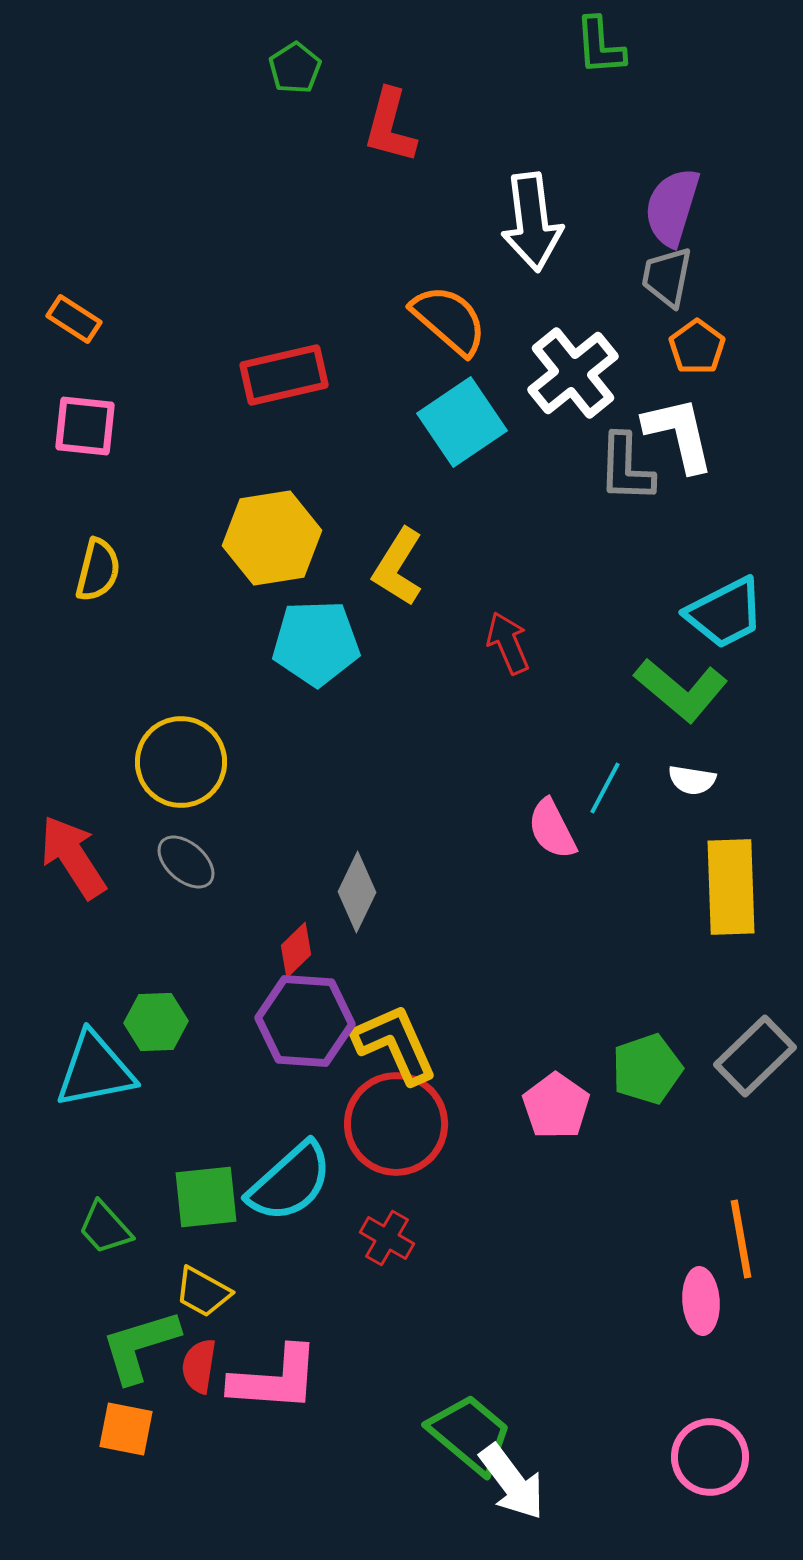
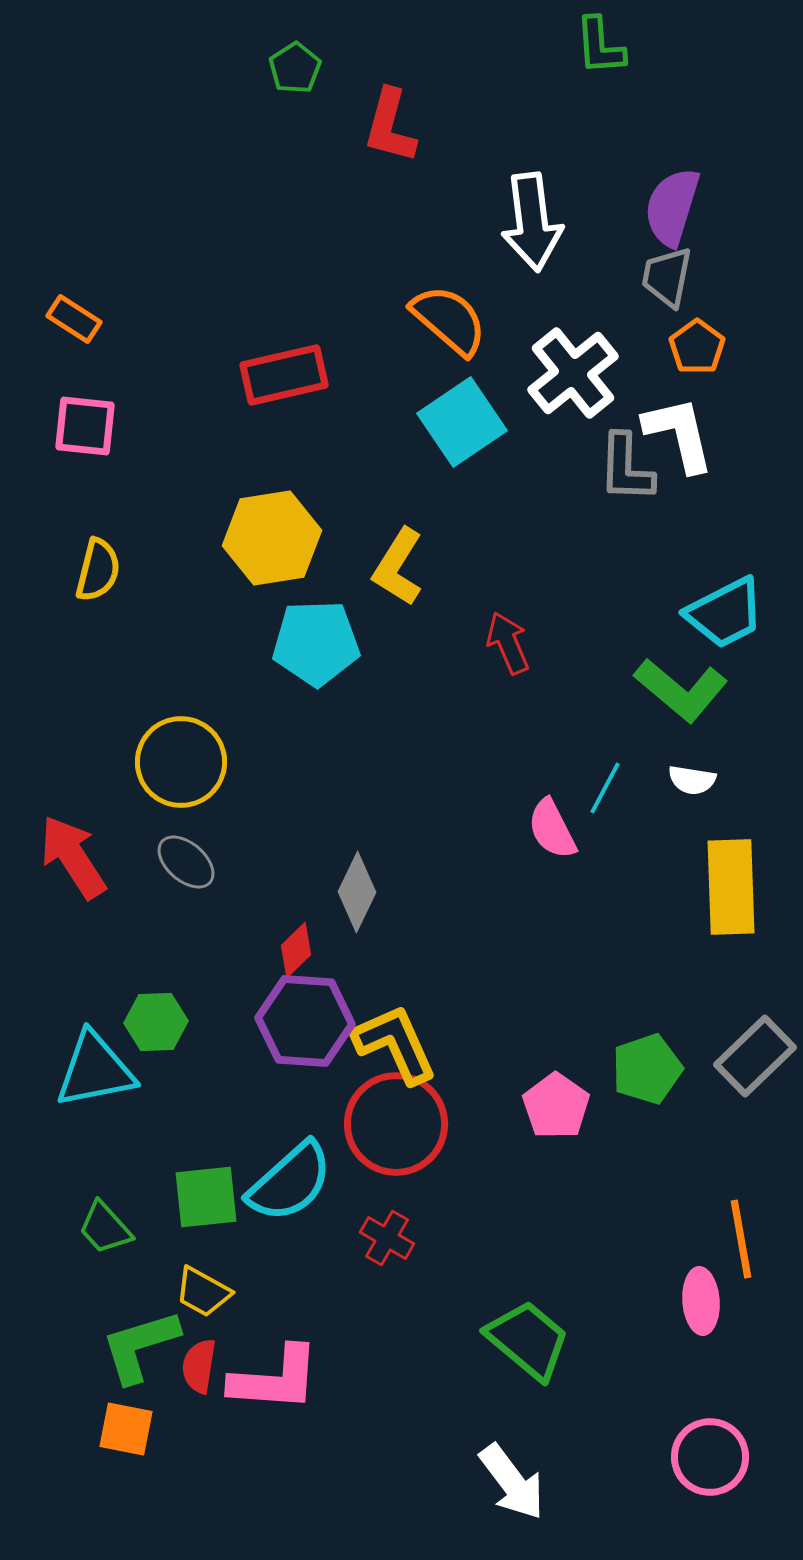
green trapezoid at (470, 1434): moved 58 px right, 94 px up
